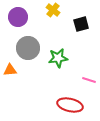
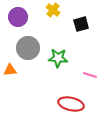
green star: rotated 12 degrees clockwise
pink line: moved 1 px right, 5 px up
red ellipse: moved 1 px right, 1 px up
